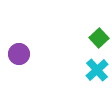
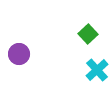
green square: moved 11 px left, 4 px up
